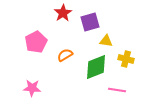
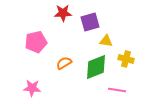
red star: rotated 30 degrees clockwise
pink pentagon: rotated 15 degrees clockwise
orange semicircle: moved 1 px left, 8 px down
